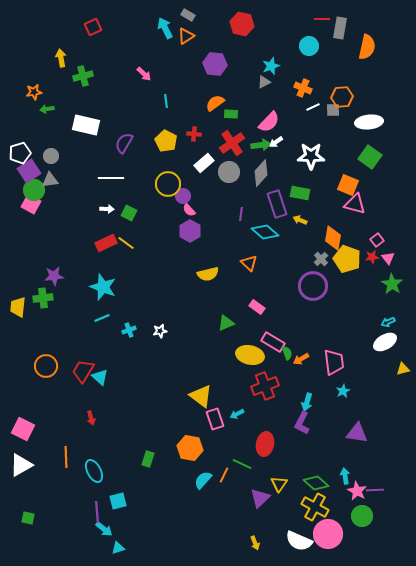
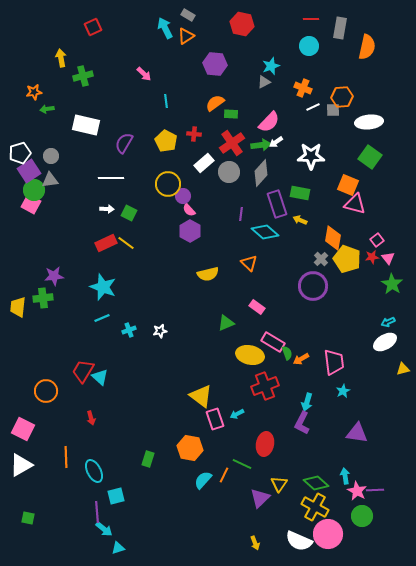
red line at (322, 19): moved 11 px left
orange circle at (46, 366): moved 25 px down
cyan square at (118, 501): moved 2 px left, 5 px up
